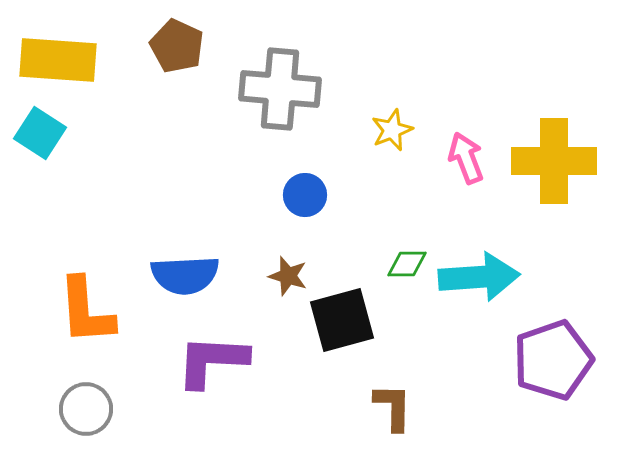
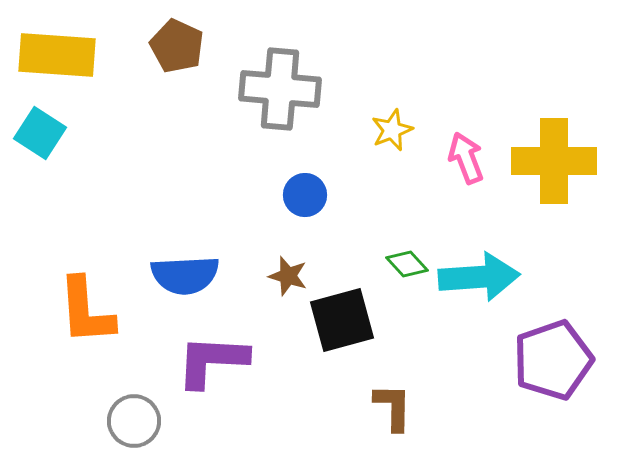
yellow rectangle: moved 1 px left, 5 px up
green diamond: rotated 48 degrees clockwise
gray circle: moved 48 px right, 12 px down
